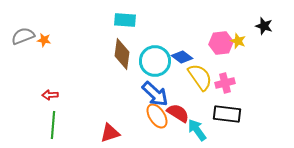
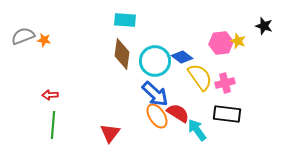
red triangle: rotated 35 degrees counterclockwise
